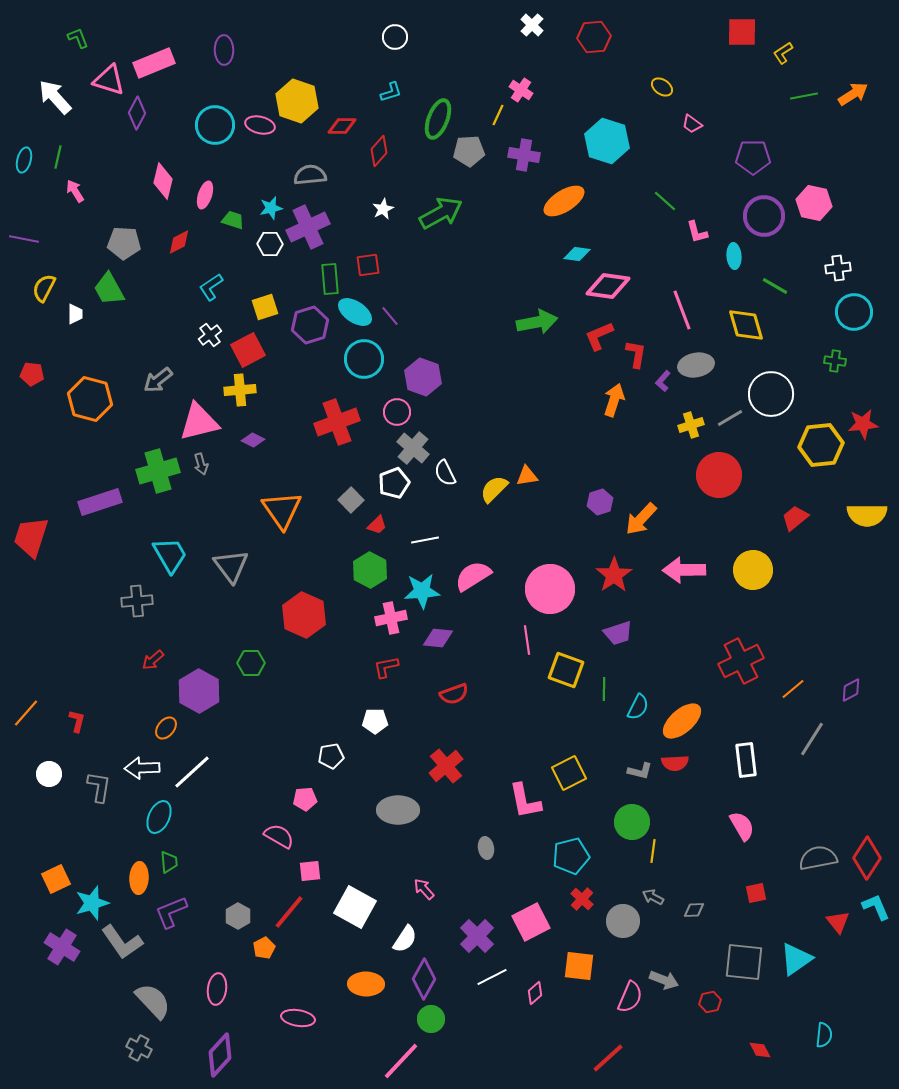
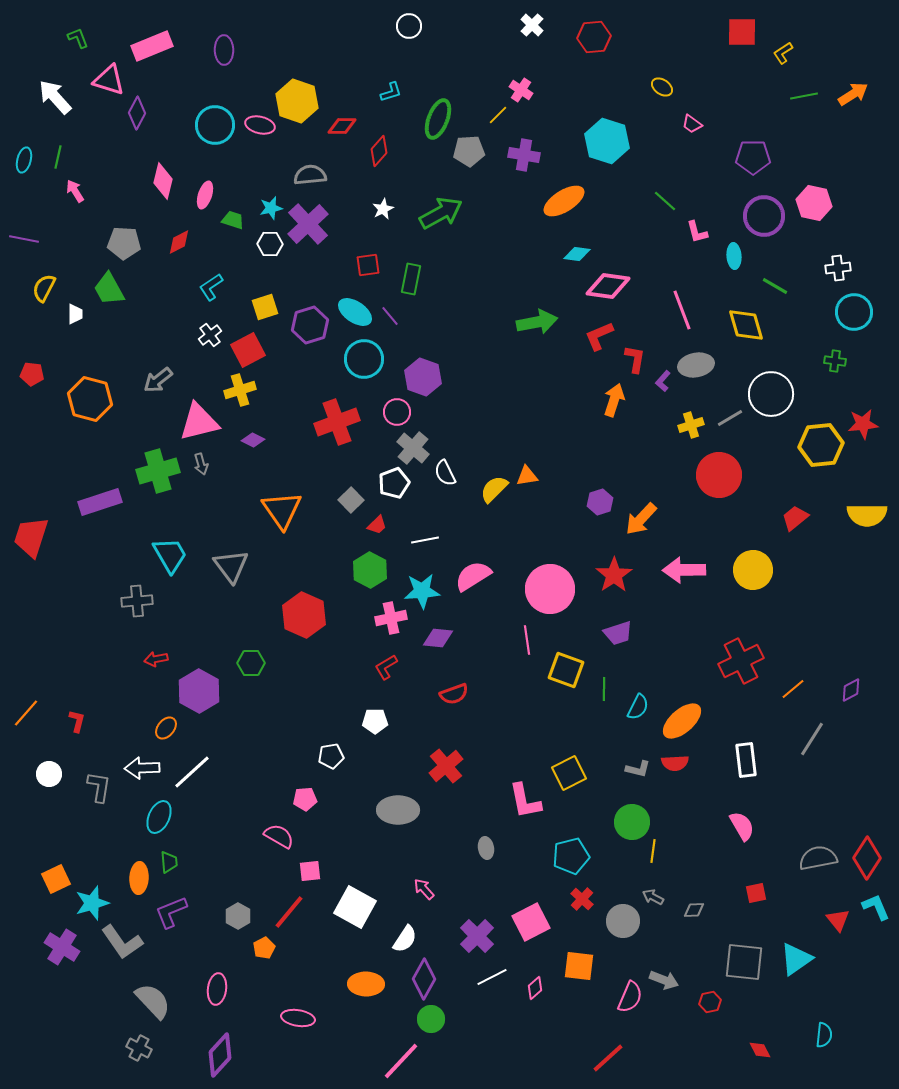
white circle at (395, 37): moved 14 px right, 11 px up
pink rectangle at (154, 63): moved 2 px left, 17 px up
yellow line at (498, 115): rotated 20 degrees clockwise
purple cross at (308, 227): moved 3 px up; rotated 18 degrees counterclockwise
green rectangle at (330, 279): moved 81 px right; rotated 16 degrees clockwise
red L-shape at (636, 354): moved 1 px left, 5 px down
yellow cross at (240, 390): rotated 12 degrees counterclockwise
red arrow at (153, 660): moved 3 px right, 1 px up; rotated 30 degrees clockwise
red L-shape at (386, 667): rotated 20 degrees counterclockwise
gray L-shape at (640, 771): moved 2 px left, 2 px up
red triangle at (838, 922): moved 2 px up
pink diamond at (535, 993): moved 5 px up
